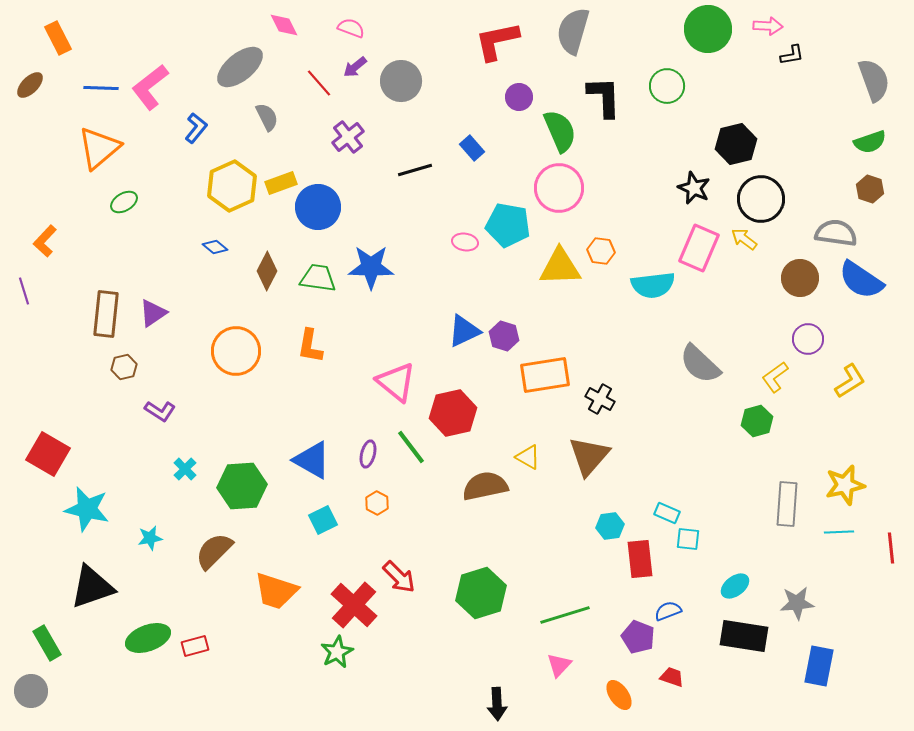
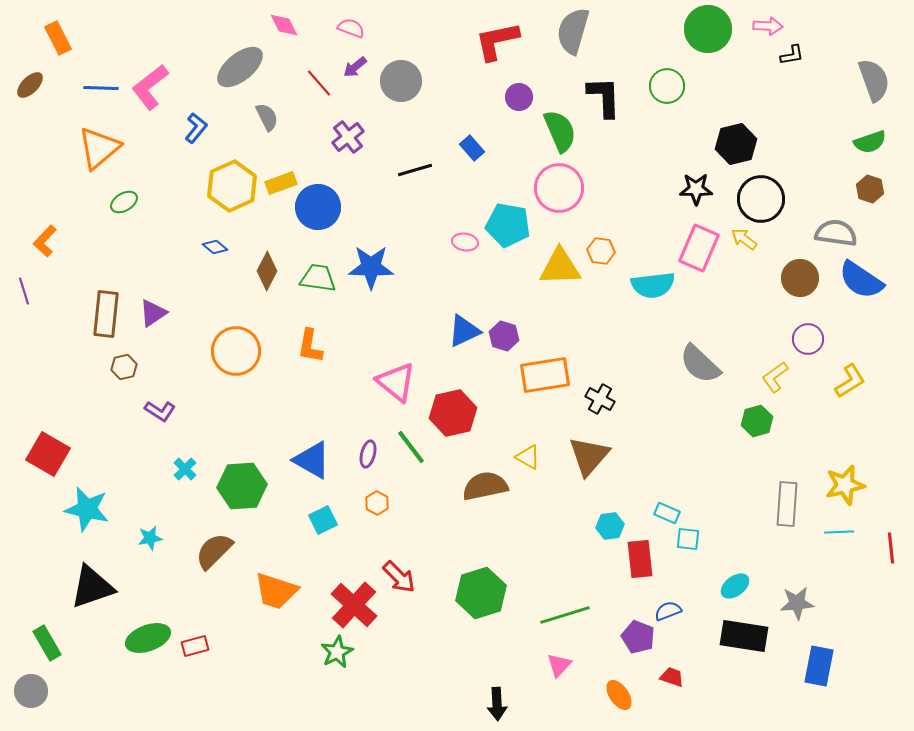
black star at (694, 188): moved 2 px right, 1 px down; rotated 24 degrees counterclockwise
